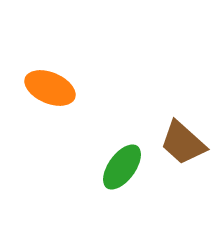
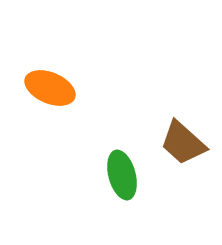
green ellipse: moved 8 px down; rotated 51 degrees counterclockwise
